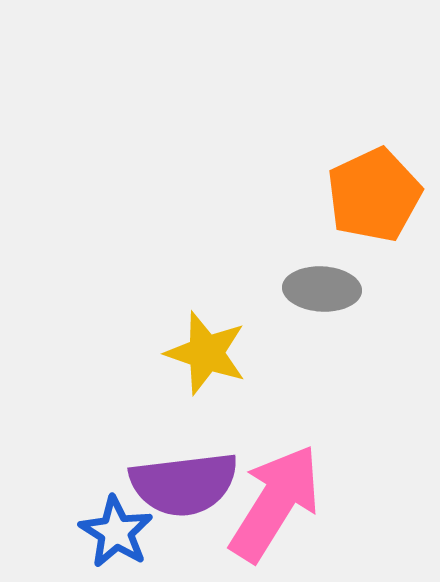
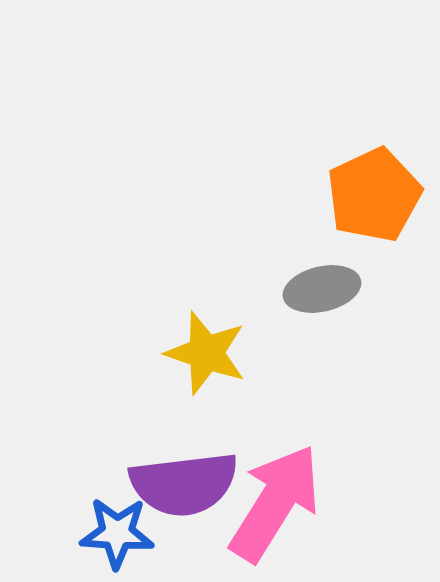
gray ellipse: rotated 16 degrees counterclockwise
blue star: moved 1 px right, 1 px down; rotated 28 degrees counterclockwise
